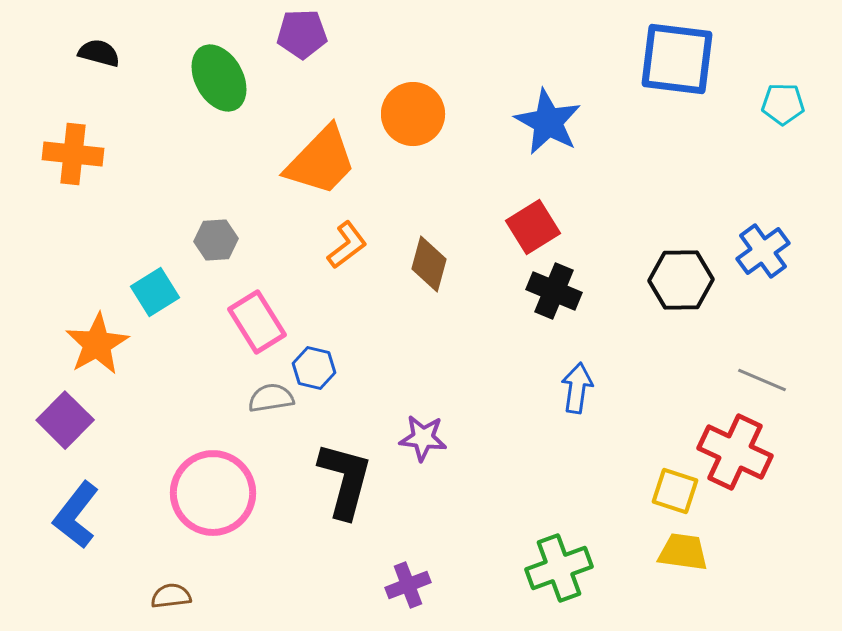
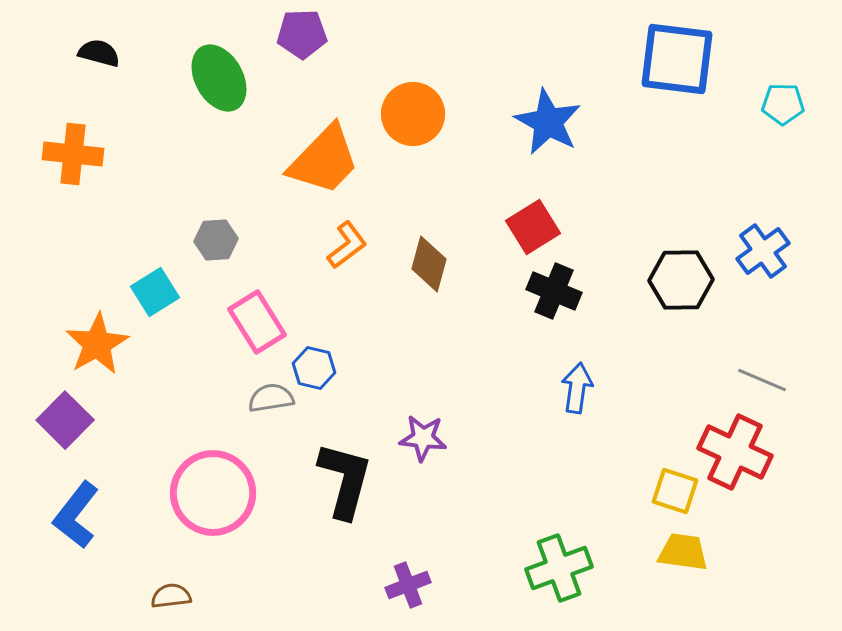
orange trapezoid: moved 3 px right, 1 px up
